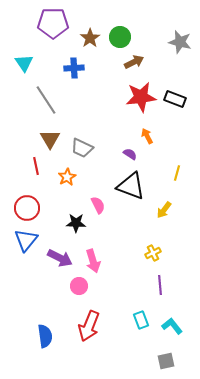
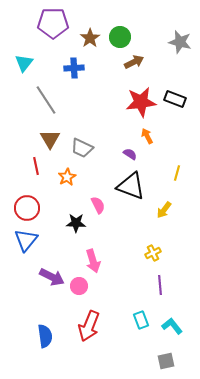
cyan triangle: rotated 12 degrees clockwise
red star: moved 5 px down
purple arrow: moved 8 px left, 19 px down
